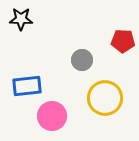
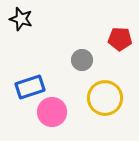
black star: rotated 15 degrees clockwise
red pentagon: moved 3 px left, 2 px up
blue rectangle: moved 3 px right, 1 px down; rotated 12 degrees counterclockwise
pink circle: moved 4 px up
